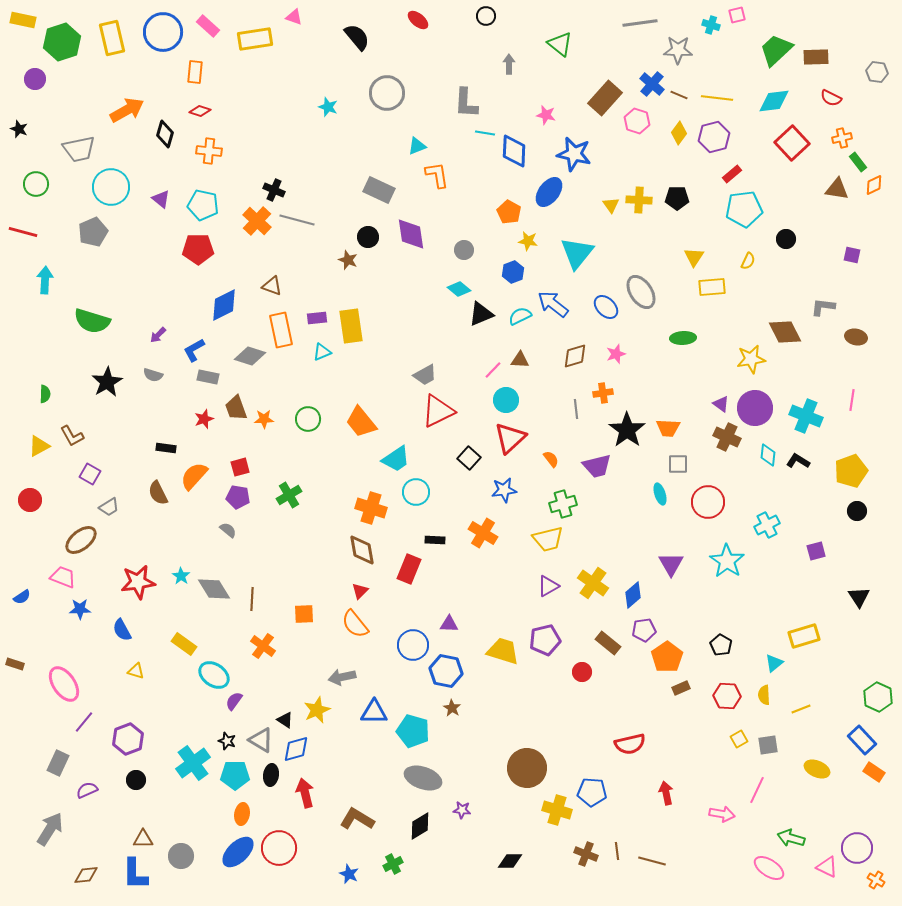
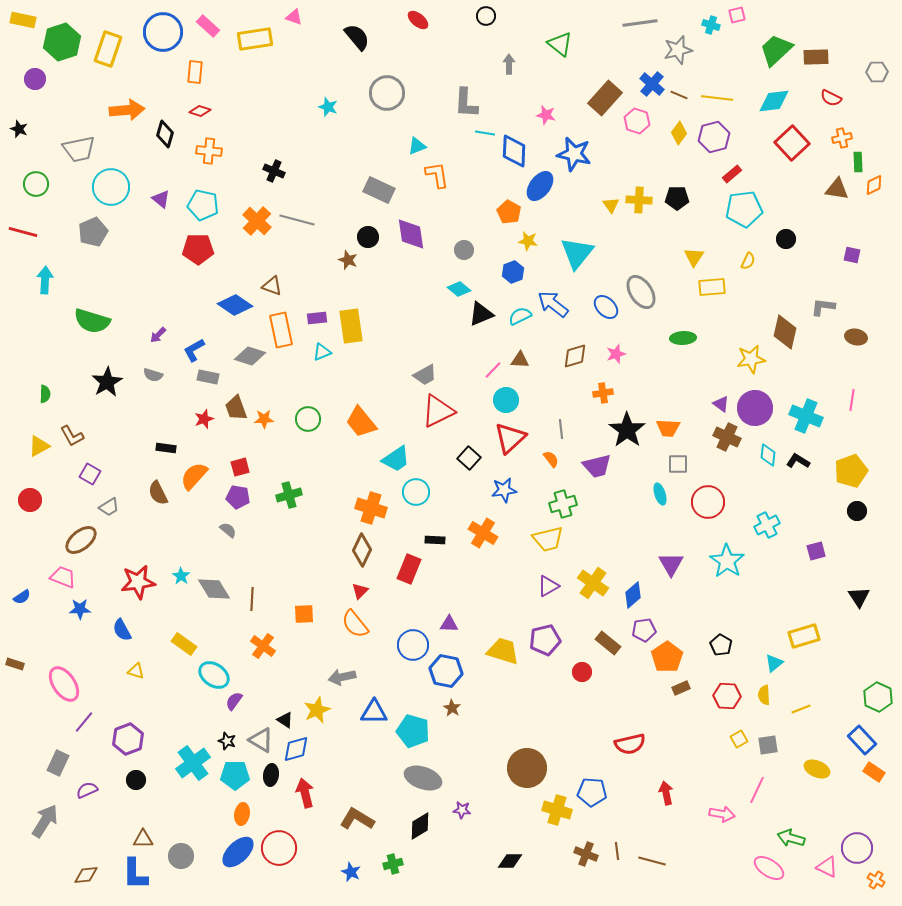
yellow rectangle at (112, 38): moved 4 px left, 11 px down; rotated 32 degrees clockwise
gray star at (678, 50): rotated 16 degrees counterclockwise
gray hexagon at (877, 72): rotated 10 degrees counterclockwise
orange arrow at (127, 110): rotated 24 degrees clockwise
green rectangle at (858, 162): rotated 36 degrees clockwise
black cross at (274, 190): moved 19 px up
blue ellipse at (549, 192): moved 9 px left, 6 px up
blue diamond at (224, 305): moved 11 px right; rotated 60 degrees clockwise
brown diamond at (785, 332): rotated 40 degrees clockwise
gray line at (576, 409): moved 15 px left, 20 px down
green cross at (289, 495): rotated 15 degrees clockwise
brown diamond at (362, 550): rotated 36 degrees clockwise
gray arrow at (50, 829): moved 5 px left, 8 px up
green cross at (393, 864): rotated 12 degrees clockwise
blue star at (349, 874): moved 2 px right, 2 px up
